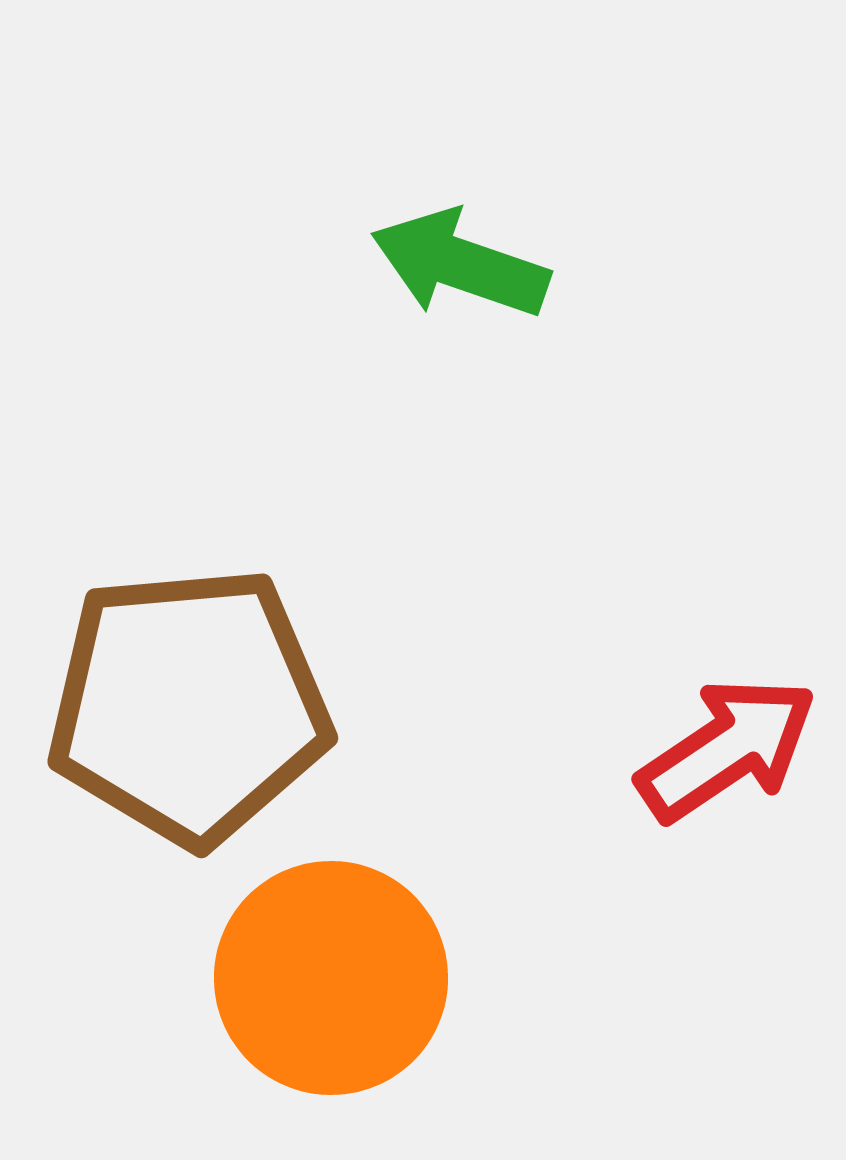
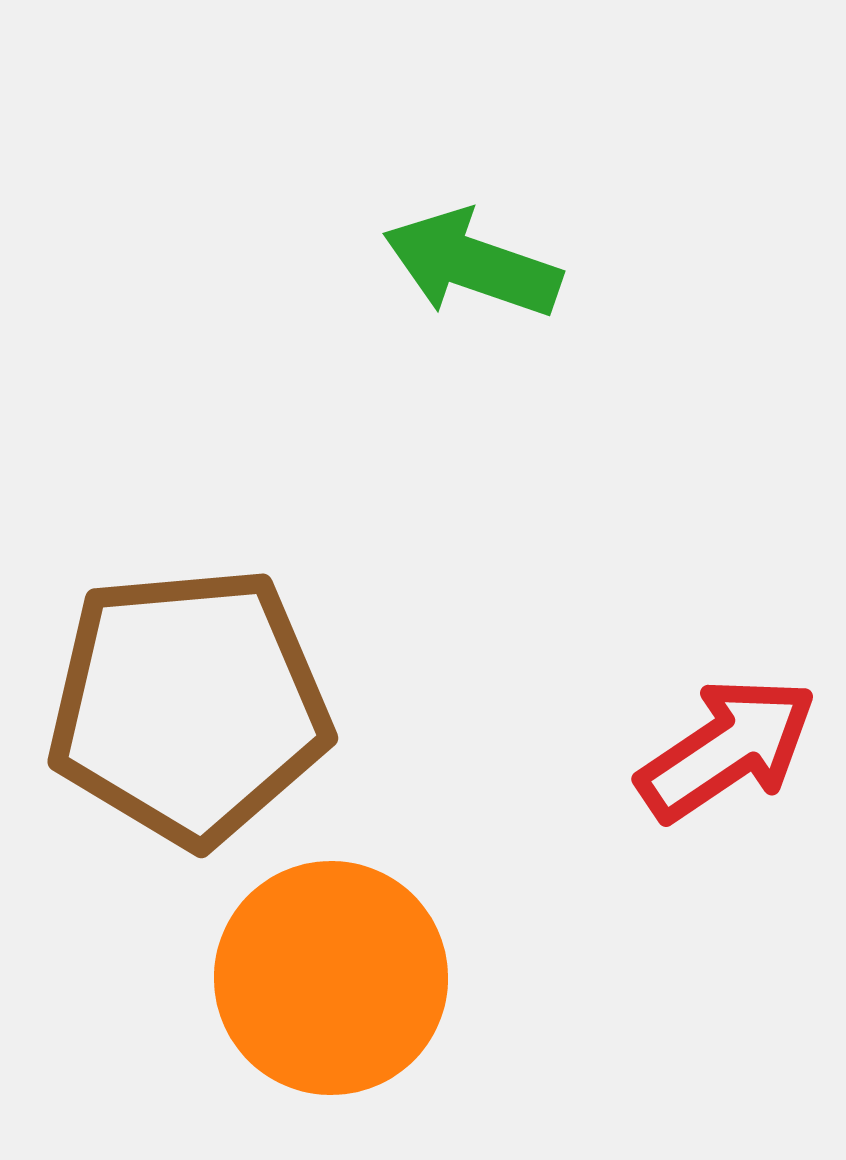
green arrow: moved 12 px right
